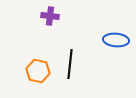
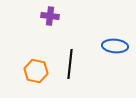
blue ellipse: moved 1 px left, 6 px down
orange hexagon: moved 2 px left
